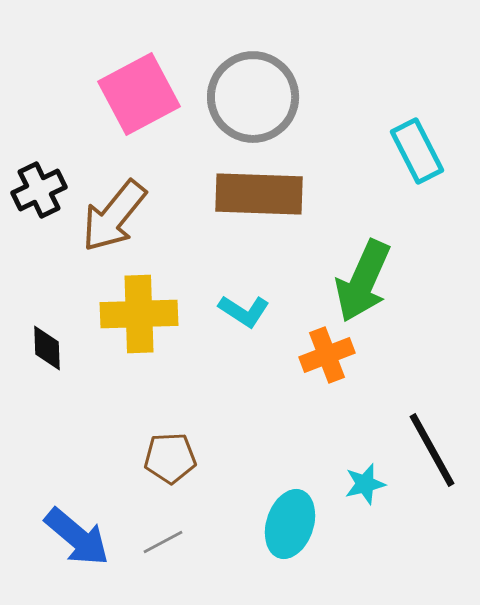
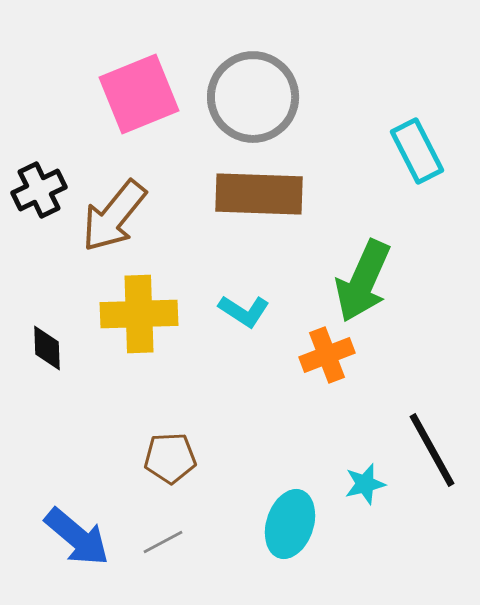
pink square: rotated 6 degrees clockwise
